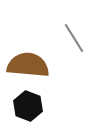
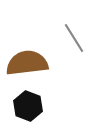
brown semicircle: moved 1 px left, 2 px up; rotated 12 degrees counterclockwise
